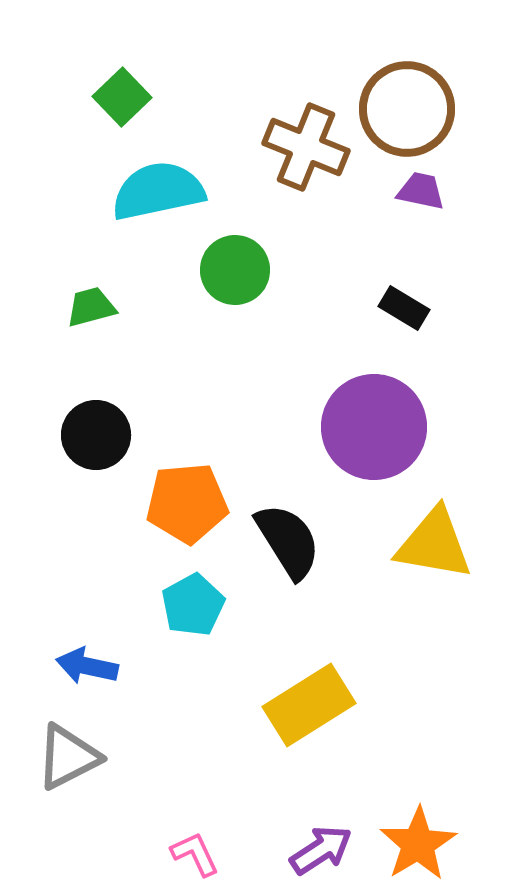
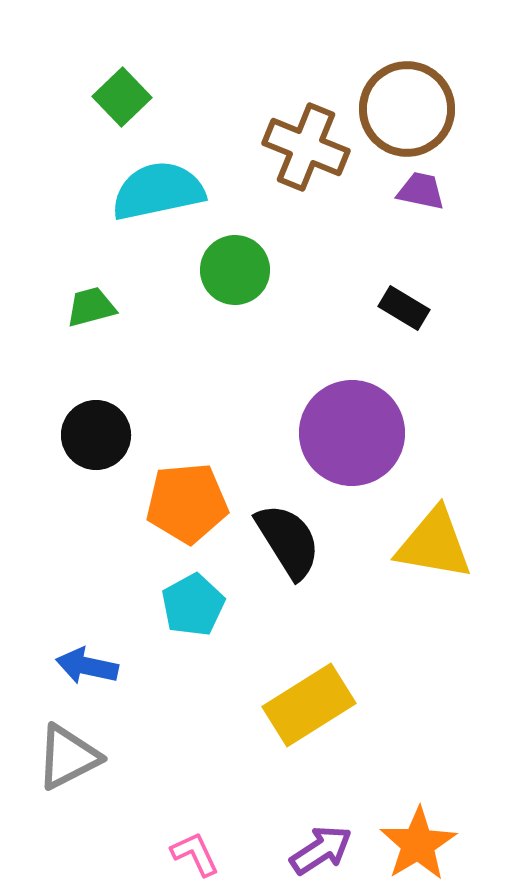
purple circle: moved 22 px left, 6 px down
